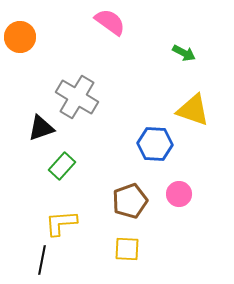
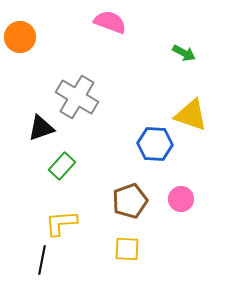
pink semicircle: rotated 16 degrees counterclockwise
yellow triangle: moved 2 px left, 5 px down
pink circle: moved 2 px right, 5 px down
